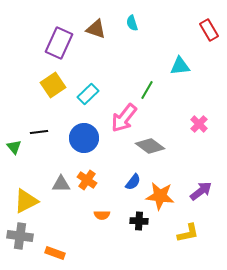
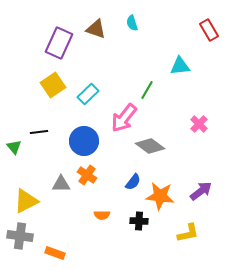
blue circle: moved 3 px down
orange cross: moved 5 px up
